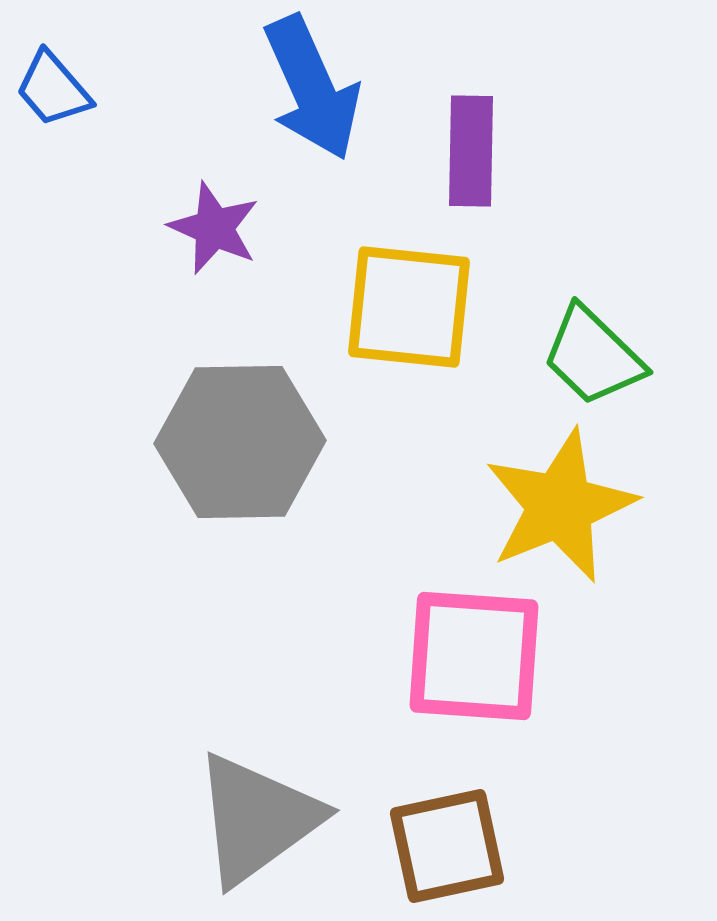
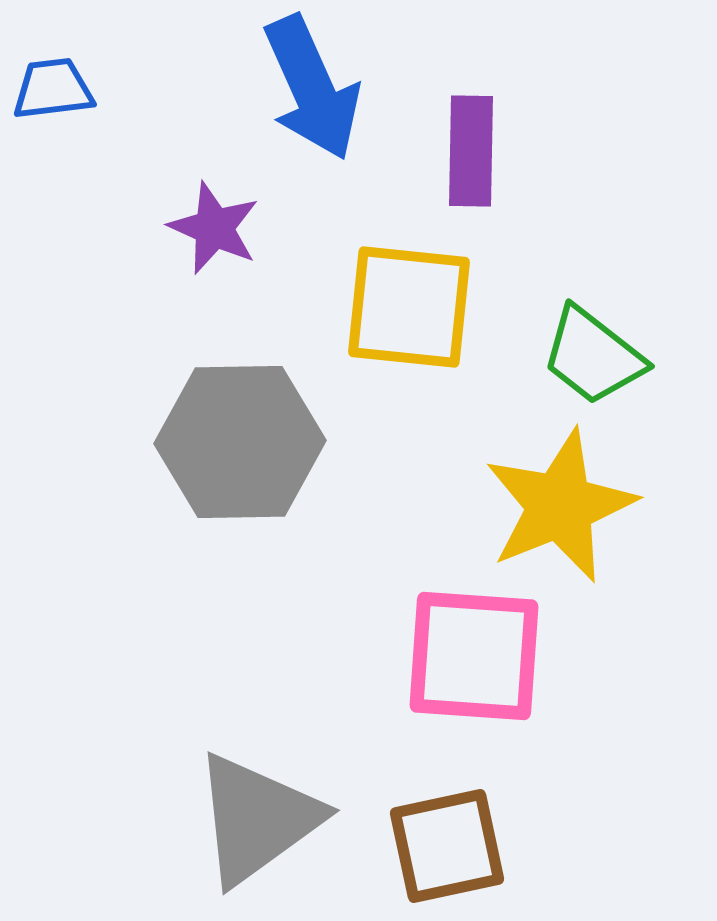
blue trapezoid: rotated 124 degrees clockwise
green trapezoid: rotated 6 degrees counterclockwise
